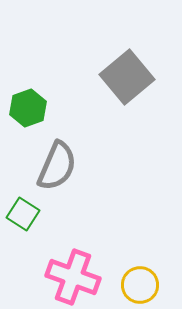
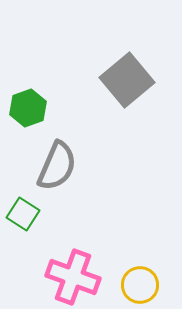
gray square: moved 3 px down
